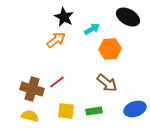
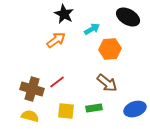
black star: moved 3 px up
green rectangle: moved 3 px up
